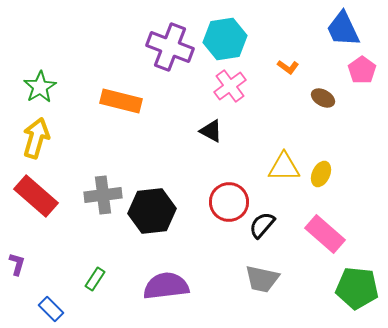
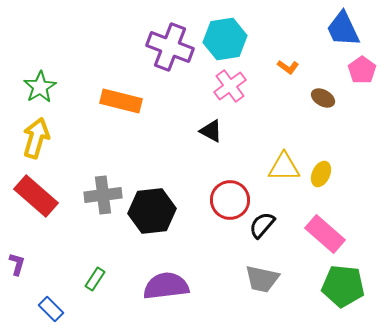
red circle: moved 1 px right, 2 px up
green pentagon: moved 14 px left, 2 px up
